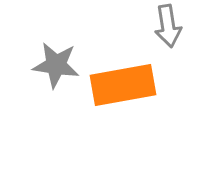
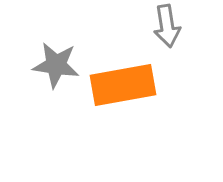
gray arrow: moved 1 px left
